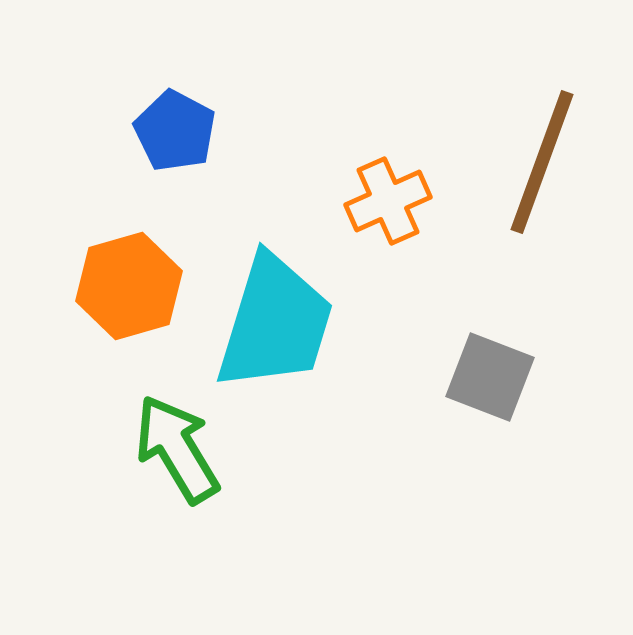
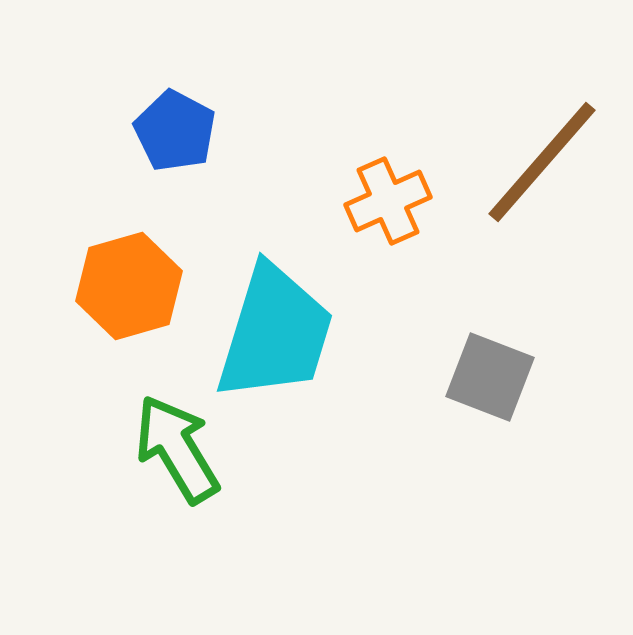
brown line: rotated 21 degrees clockwise
cyan trapezoid: moved 10 px down
